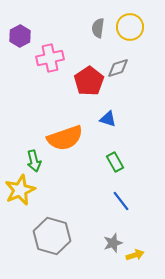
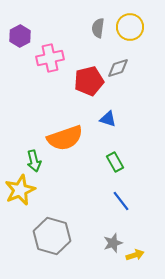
red pentagon: rotated 20 degrees clockwise
